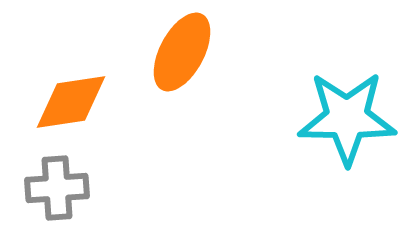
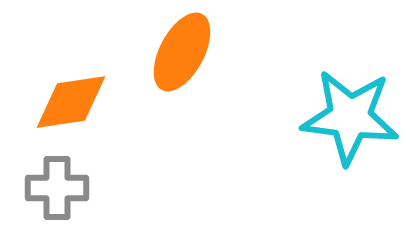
cyan star: moved 3 px right, 1 px up; rotated 6 degrees clockwise
gray cross: rotated 4 degrees clockwise
